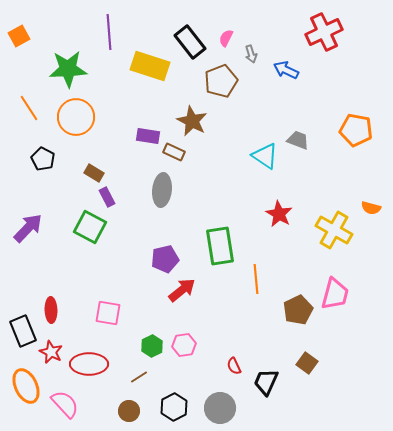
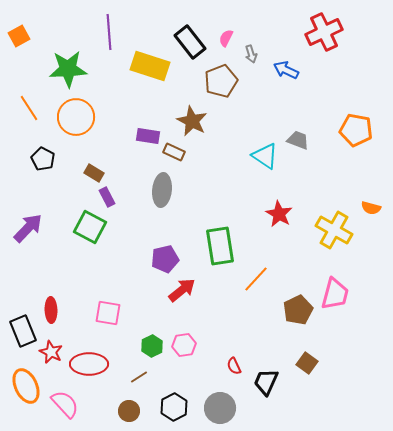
orange line at (256, 279): rotated 48 degrees clockwise
